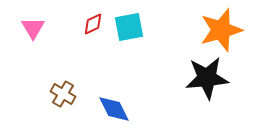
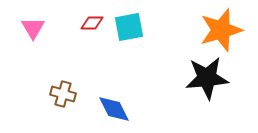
red diamond: moved 1 px left, 1 px up; rotated 25 degrees clockwise
brown cross: rotated 15 degrees counterclockwise
